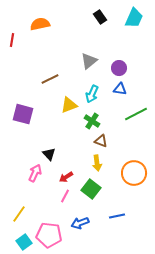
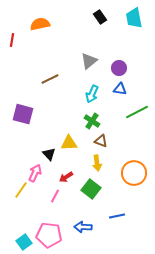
cyan trapezoid: rotated 145 degrees clockwise
yellow triangle: moved 38 px down; rotated 18 degrees clockwise
green line: moved 1 px right, 2 px up
pink line: moved 10 px left
yellow line: moved 2 px right, 24 px up
blue arrow: moved 3 px right, 4 px down; rotated 24 degrees clockwise
